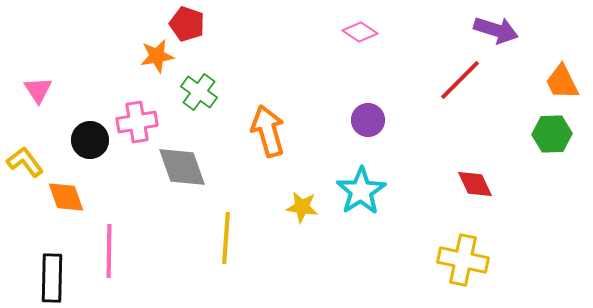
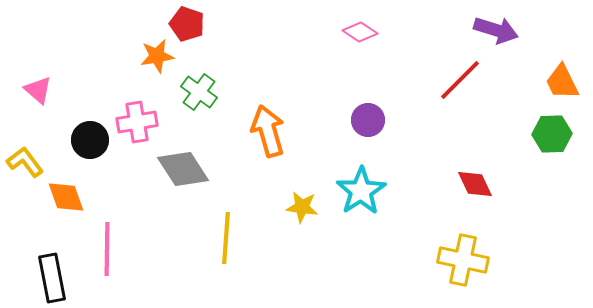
pink triangle: rotated 16 degrees counterclockwise
gray diamond: moved 1 px right, 2 px down; rotated 14 degrees counterclockwise
pink line: moved 2 px left, 2 px up
black rectangle: rotated 12 degrees counterclockwise
